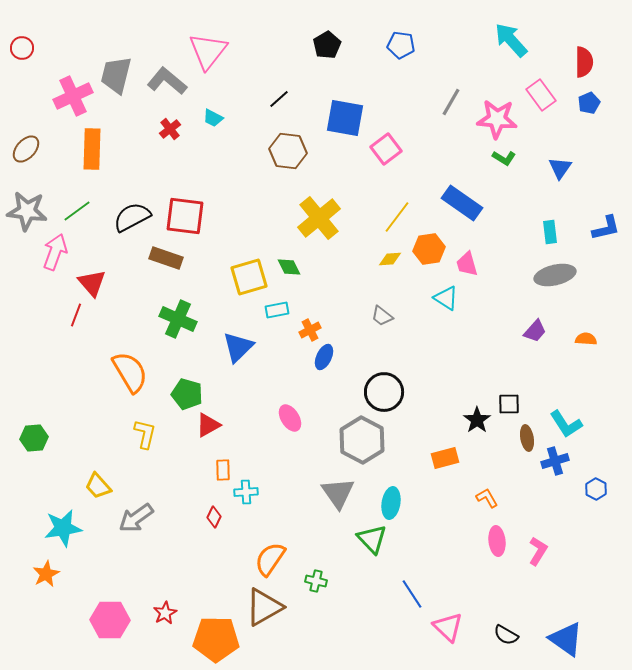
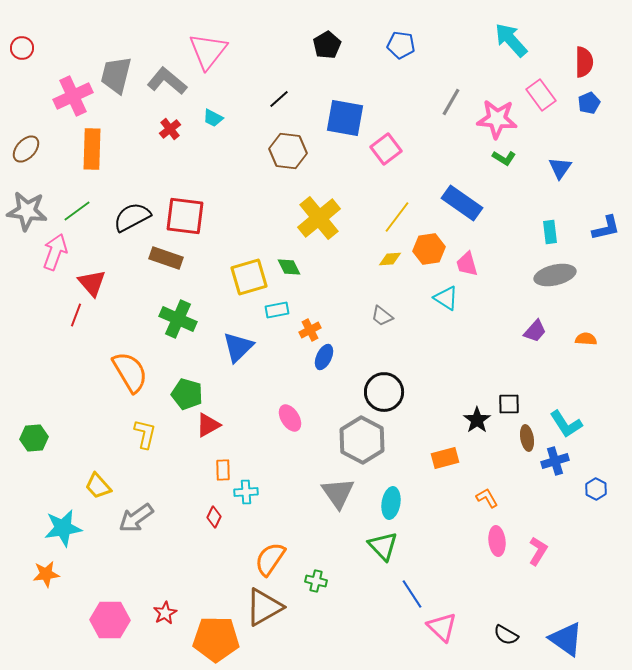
green triangle at (372, 539): moved 11 px right, 7 px down
orange star at (46, 574): rotated 20 degrees clockwise
pink triangle at (448, 627): moved 6 px left
